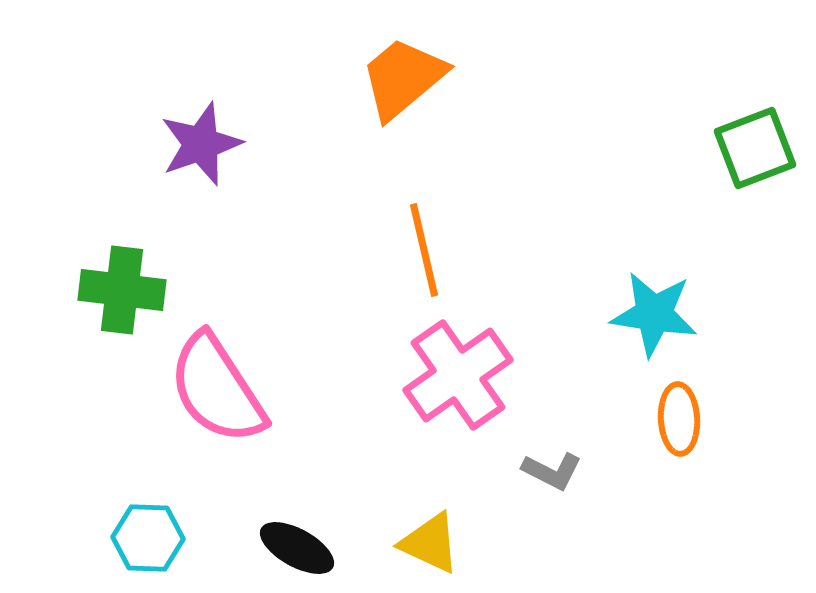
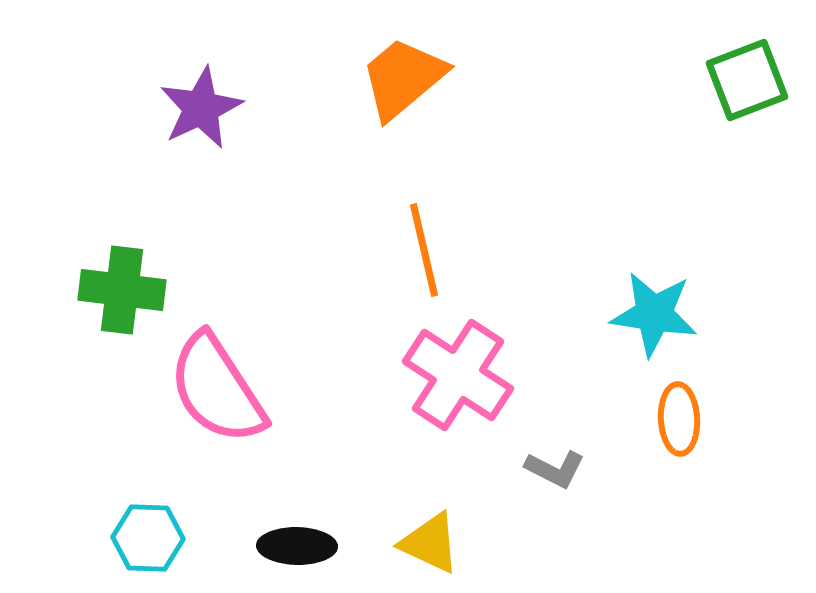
purple star: moved 36 px up; rotated 6 degrees counterclockwise
green square: moved 8 px left, 68 px up
pink cross: rotated 22 degrees counterclockwise
gray L-shape: moved 3 px right, 2 px up
black ellipse: moved 2 px up; rotated 28 degrees counterclockwise
